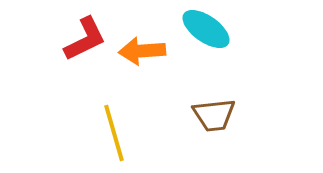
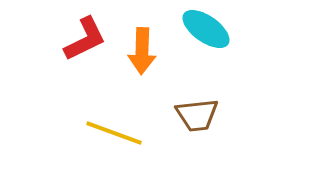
orange arrow: rotated 84 degrees counterclockwise
brown trapezoid: moved 17 px left
yellow line: rotated 54 degrees counterclockwise
